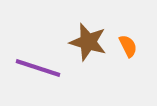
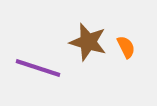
orange semicircle: moved 2 px left, 1 px down
